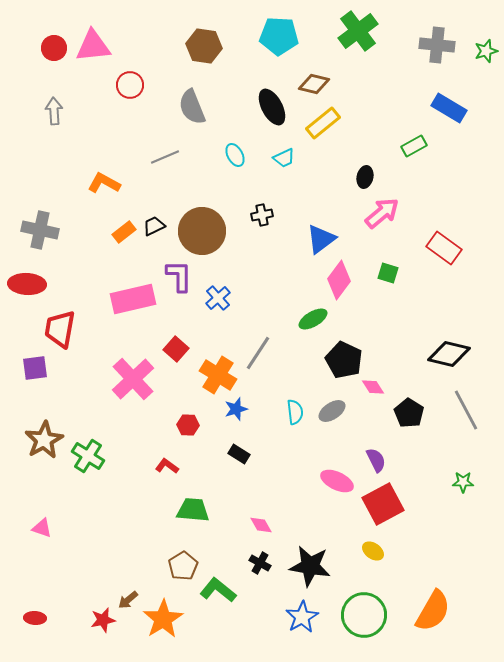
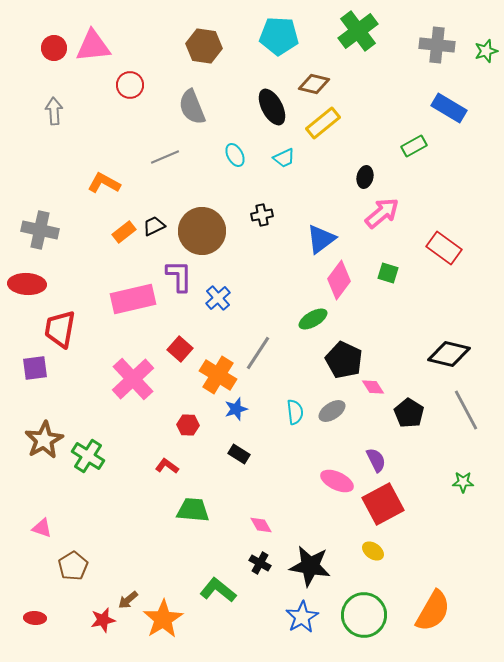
red square at (176, 349): moved 4 px right
brown pentagon at (183, 566): moved 110 px left
